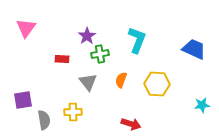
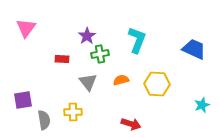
orange semicircle: rotated 56 degrees clockwise
cyan star: rotated 14 degrees counterclockwise
